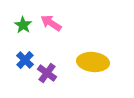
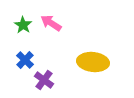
purple cross: moved 3 px left, 7 px down
